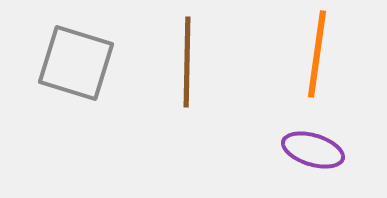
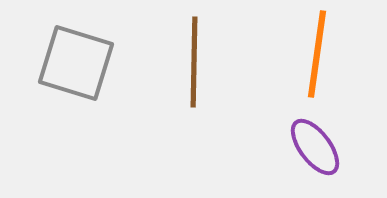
brown line: moved 7 px right
purple ellipse: moved 2 px right, 3 px up; rotated 36 degrees clockwise
